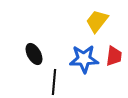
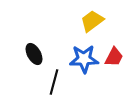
yellow trapezoid: moved 5 px left; rotated 15 degrees clockwise
red trapezoid: moved 1 px down; rotated 20 degrees clockwise
black line: rotated 10 degrees clockwise
